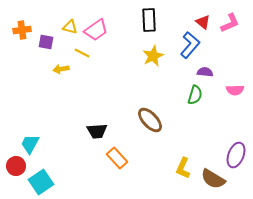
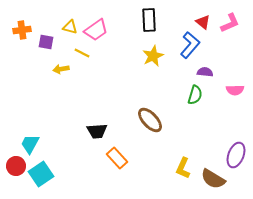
cyan square: moved 8 px up
